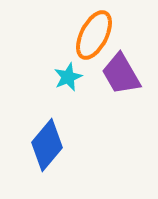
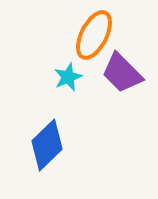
purple trapezoid: moved 1 px right, 1 px up; rotated 15 degrees counterclockwise
blue diamond: rotated 6 degrees clockwise
